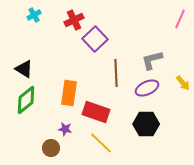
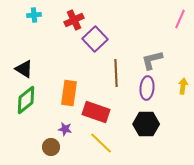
cyan cross: rotated 24 degrees clockwise
yellow arrow: moved 3 px down; rotated 133 degrees counterclockwise
purple ellipse: rotated 60 degrees counterclockwise
brown circle: moved 1 px up
